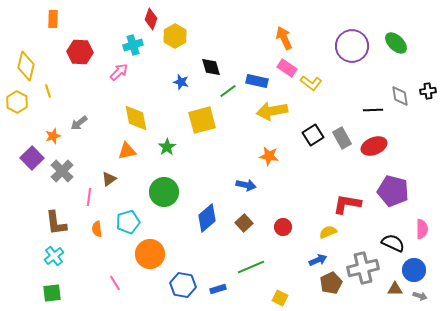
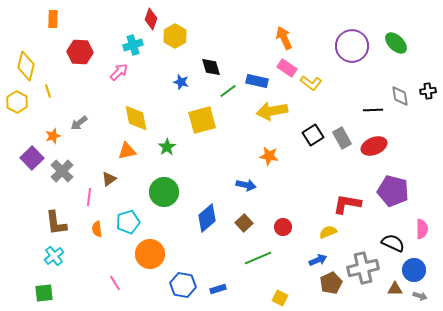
green line at (251, 267): moved 7 px right, 9 px up
green square at (52, 293): moved 8 px left
